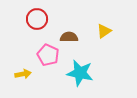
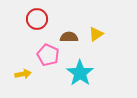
yellow triangle: moved 8 px left, 3 px down
cyan star: rotated 24 degrees clockwise
